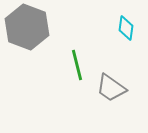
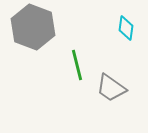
gray hexagon: moved 6 px right
